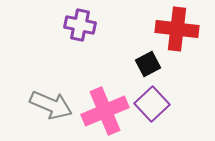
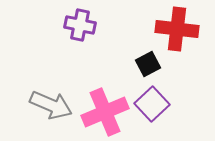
pink cross: moved 1 px down
